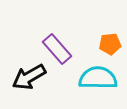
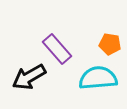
orange pentagon: rotated 15 degrees clockwise
cyan semicircle: rotated 6 degrees counterclockwise
